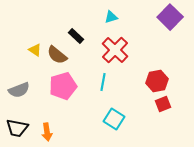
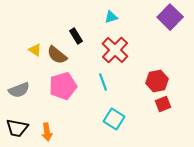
black rectangle: rotated 14 degrees clockwise
cyan line: rotated 30 degrees counterclockwise
